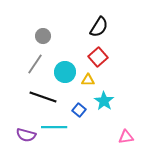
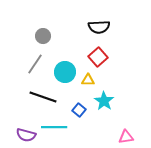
black semicircle: rotated 55 degrees clockwise
